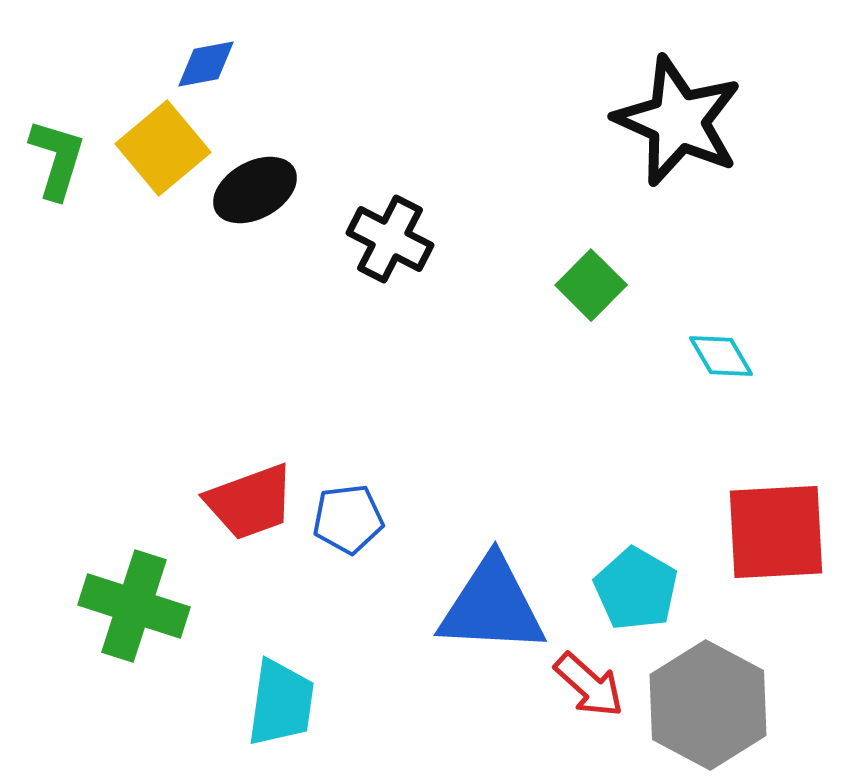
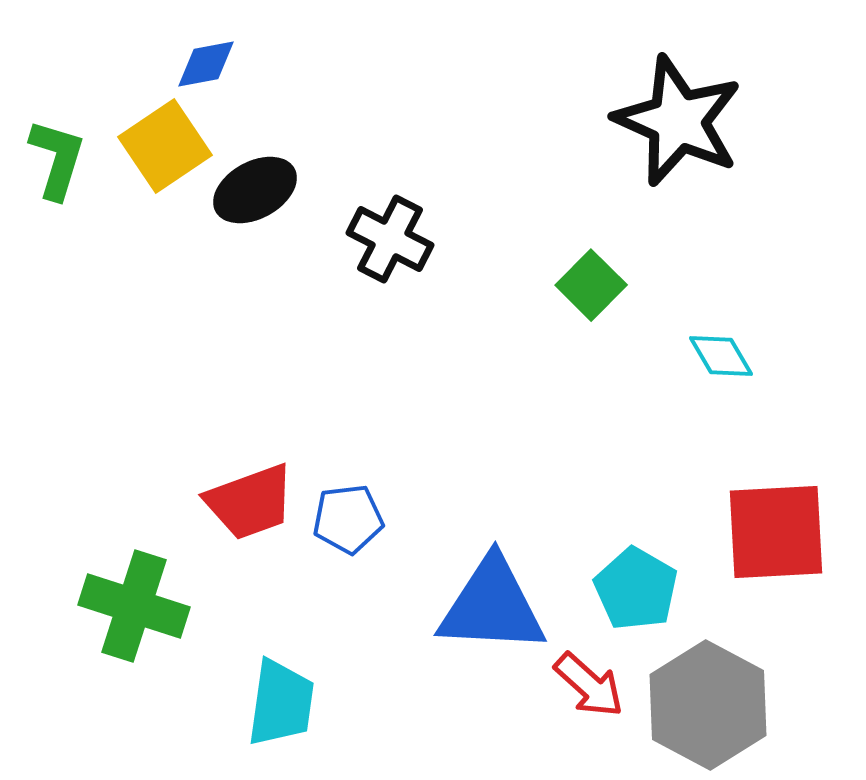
yellow square: moved 2 px right, 2 px up; rotated 6 degrees clockwise
